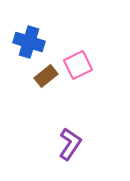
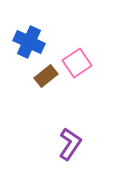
blue cross: rotated 8 degrees clockwise
pink square: moved 1 px left, 2 px up; rotated 8 degrees counterclockwise
